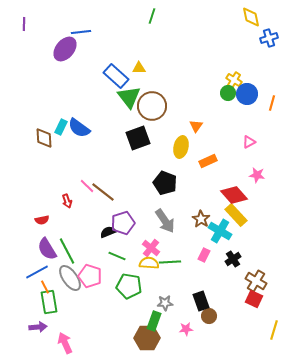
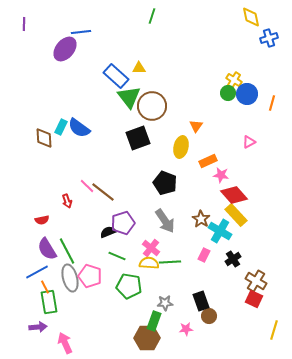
pink star at (257, 175): moved 36 px left
gray ellipse at (70, 278): rotated 20 degrees clockwise
